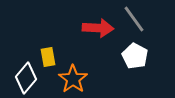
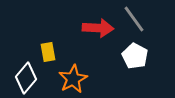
yellow rectangle: moved 5 px up
orange star: rotated 8 degrees clockwise
